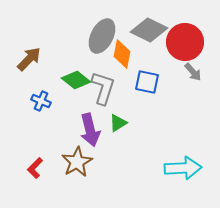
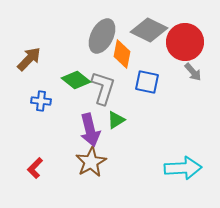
blue cross: rotated 18 degrees counterclockwise
green triangle: moved 2 px left, 3 px up
brown star: moved 14 px right
